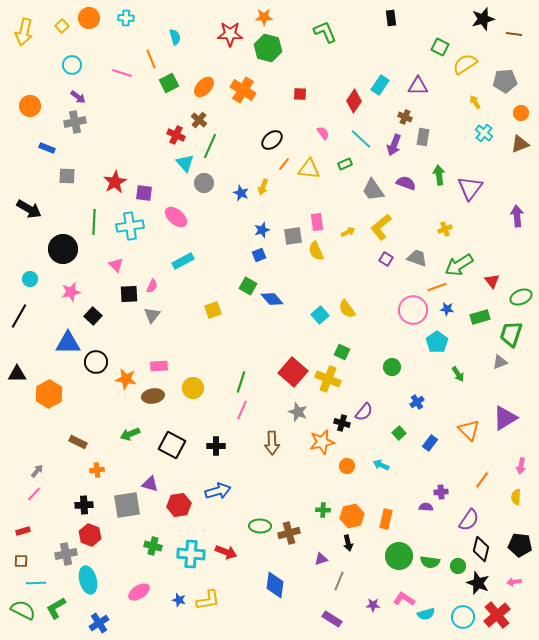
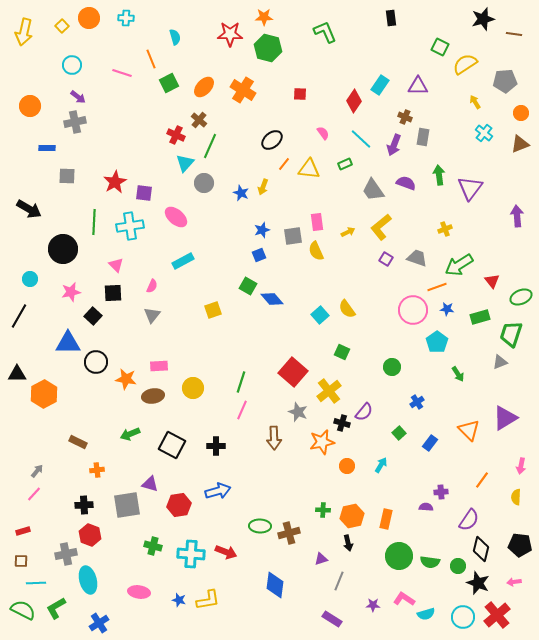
blue rectangle at (47, 148): rotated 21 degrees counterclockwise
cyan triangle at (185, 163): rotated 24 degrees clockwise
black square at (129, 294): moved 16 px left, 1 px up
yellow cross at (328, 379): moved 1 px right, 12 px down; rotated 30 degrees clockwise
orange hexagon at (49, 394): moved 5 px left
brown arrow at (272, 443): moved 2 px right, 5 px up
cyan arrow at (381, 465): rotated 98 degrees clockwise
pink ellipse at (139, 592): rotated 40 degrees clockwise
